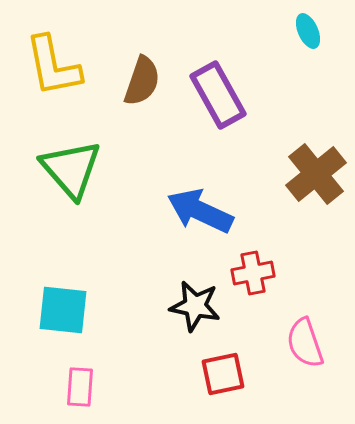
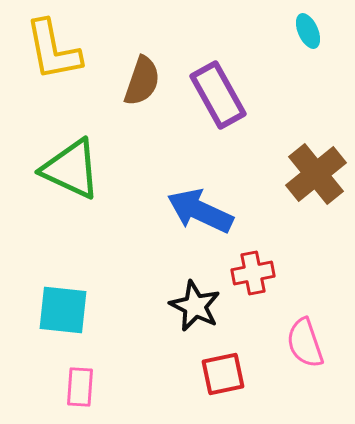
yellow L-shape: moved 16 px up
green triangle: rotated 24 degrees counterclockwise
black star: rotated 15 degrees clockwise
